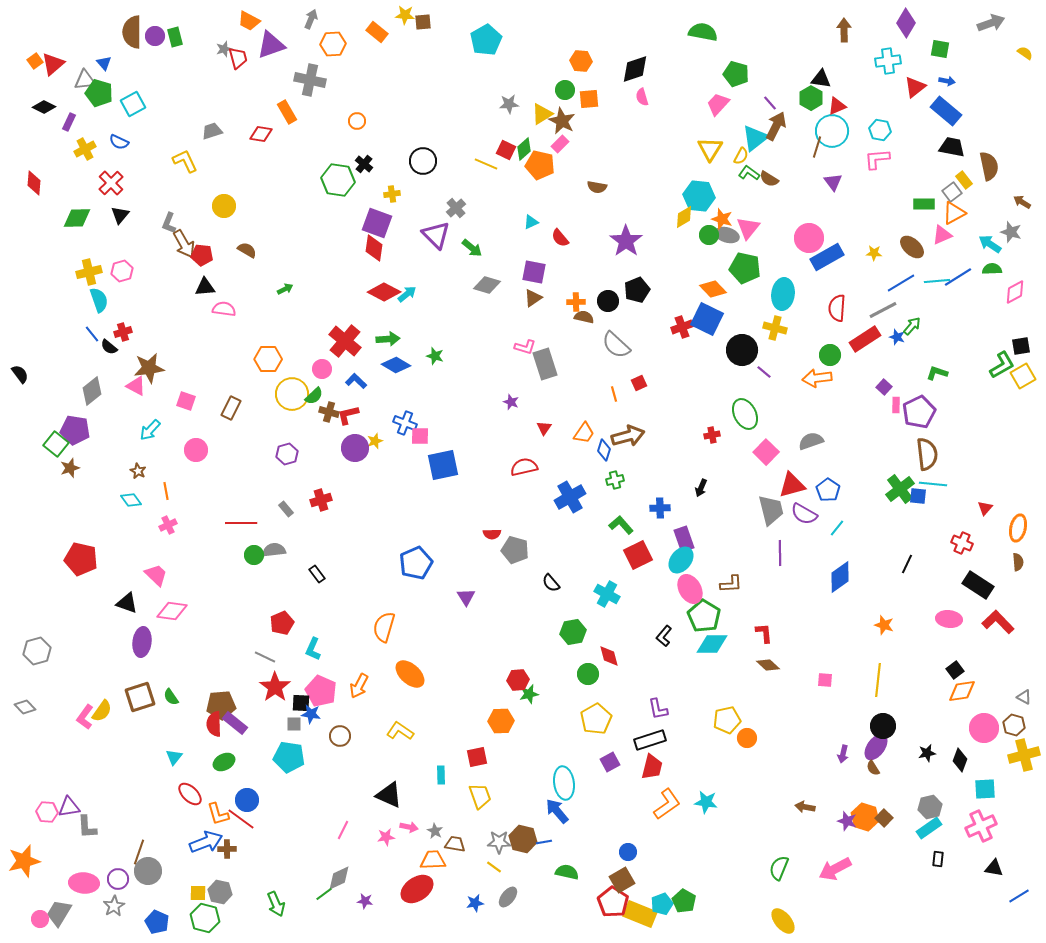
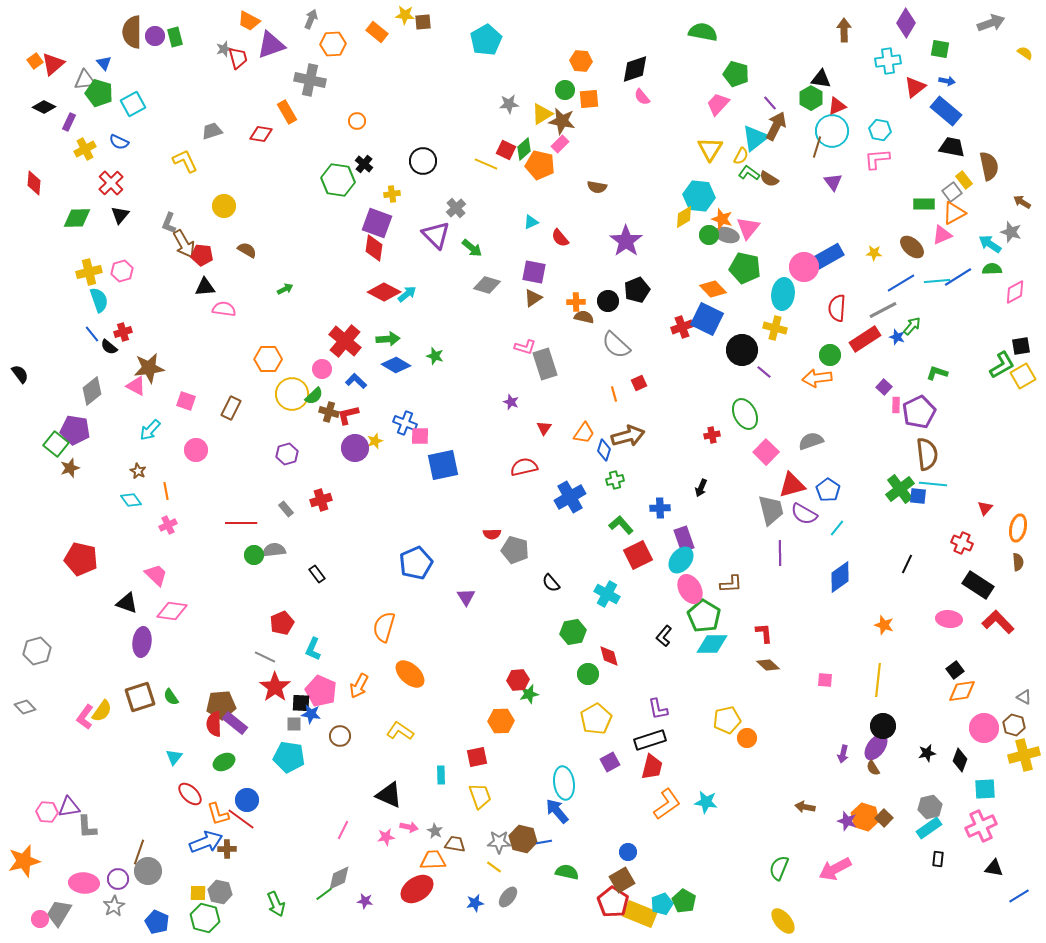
pink semicircle at (642, 97): rotated 24 degrees counterclockwise
brown star at (562, 121): rotated 16 degrees counterclockwise
pink circle at (809, 238): moved 5 px left, 29 px down
